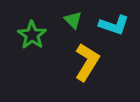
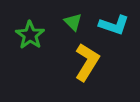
green triangle: moved 2 px down
green star: moved 2 px left
